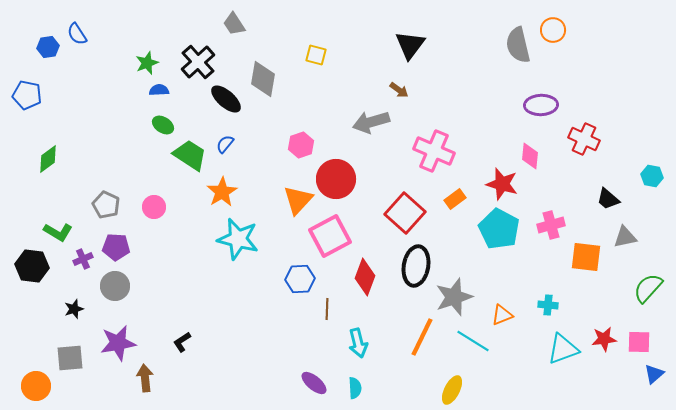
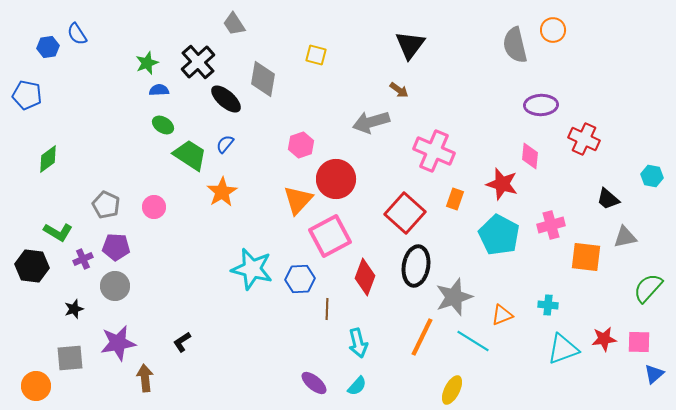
gray semicircle at (518, 45): moved 3 px left
orange rectangle at (455, 199): rotated 35 degrees counterclockwise
cyan pentagon at (499, 229): moved 6 px down
cyan star at (238, 239): moved 14 px right, 30 px down
cyan semicircle at (355, 388): moved 2 px right, 2 px up; rotated 45 degrees clockwise
